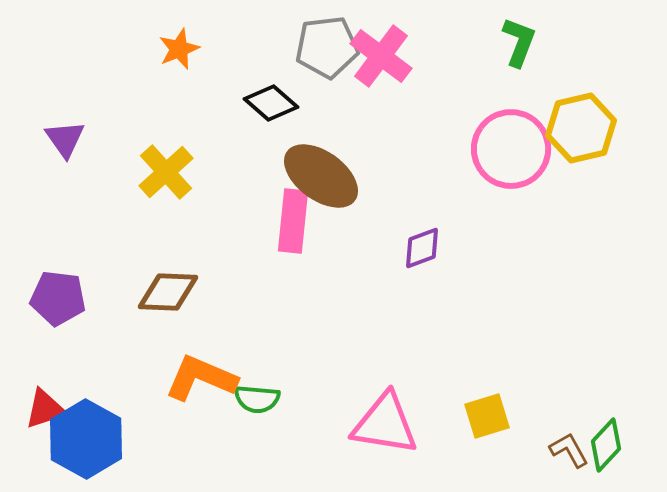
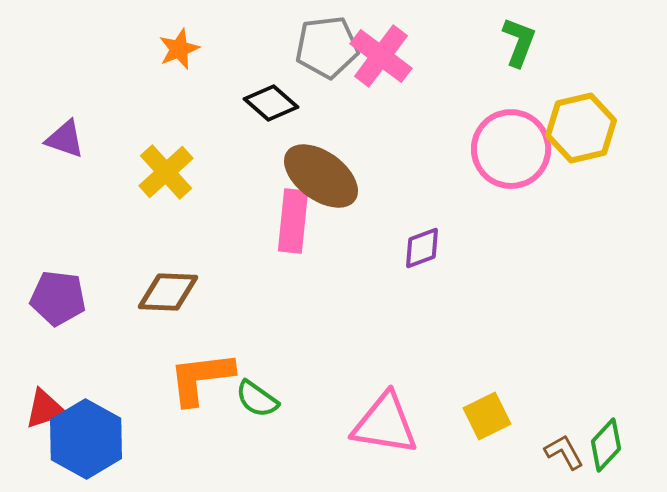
purple triangle: rotated 36 degrees counterclockwise
orange L-shape: rotated 30 degrees counterclockwise
green semicircle: rotated 30 degrees clockwise
yellow square: rotated 9 degrees counterclockwise
brown L-shape: moved 5 px left, 2 px down
